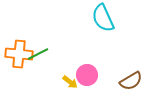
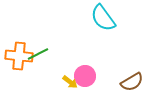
cyan semicircle: rotated 12 degrees counterclockwise
orange cross: moved 2 px down
pink circle: moved 2 px left, 1 px down
brown semicircle: moved 1 px right, 1 px down
